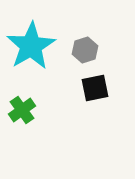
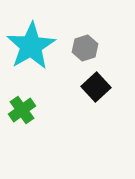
gray hexagon: moved 2 px up
black square: moved 1 px right, 1 px up; rotated 32 degrees counterclockwise
